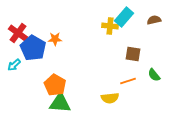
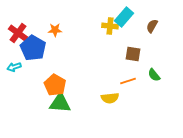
brown semicircle: moved 2 px left, 6 px down; rotated 48 degrees counterclockwise
orange star: moved 9 px up
cyan arrow: moved 2 px down; rotated 24 degrees clockwise
